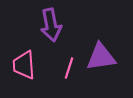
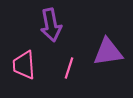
purple triangle: moved 7 px right, 5 px up
